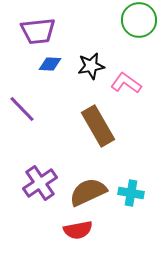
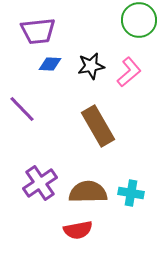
pink L-shape: moved 3 px right, 11 px up; rotated 104 degrees clockwise
brown semicircle: rotated 24 degrees clockwise
